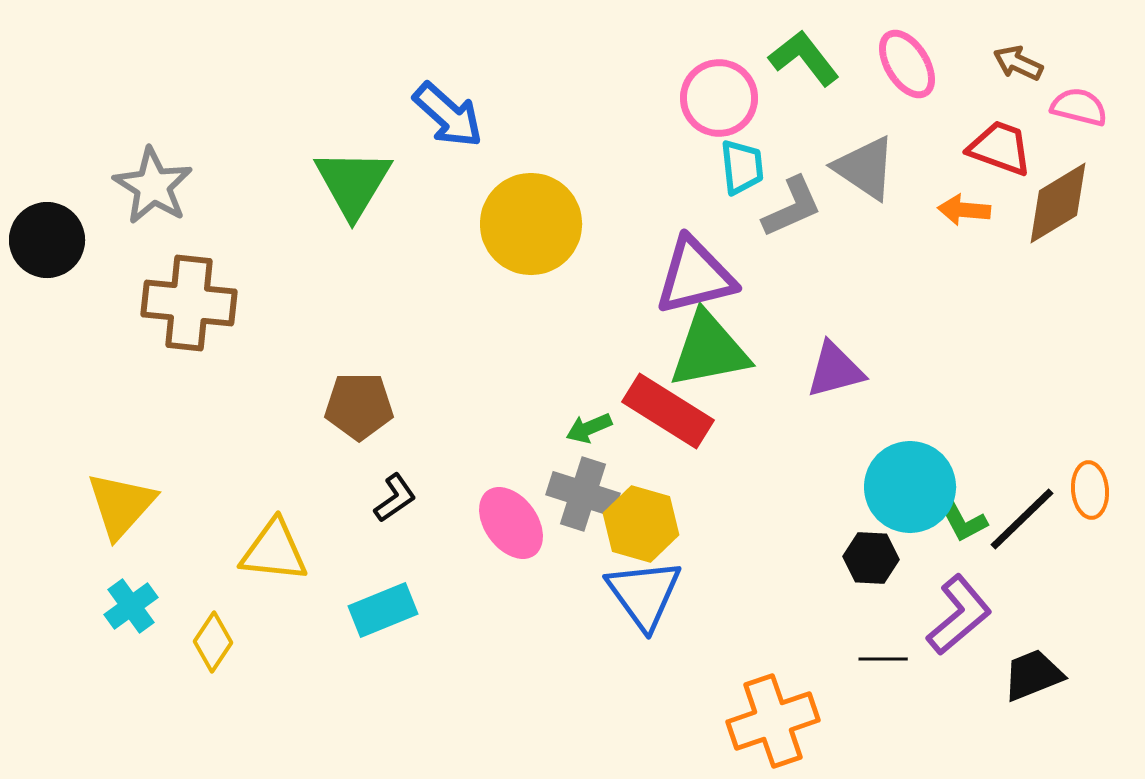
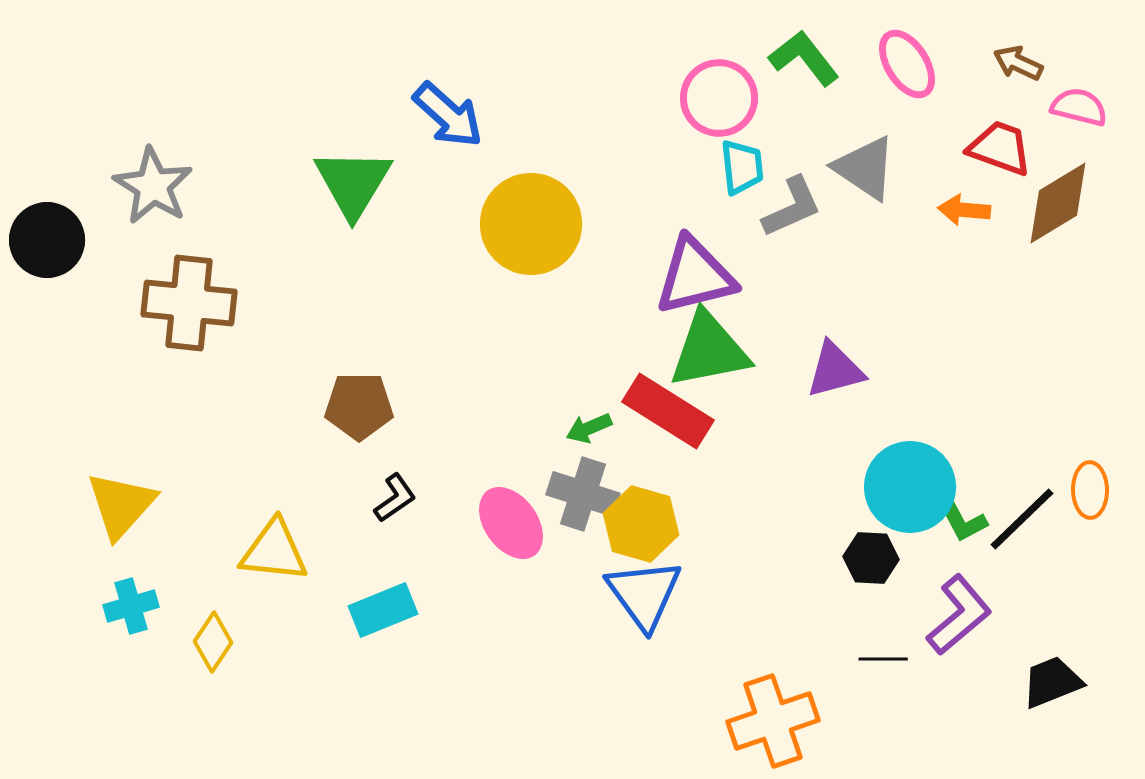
orange ellipse at (1090, 490): rotated 4 degrees clockwise
cyan cross at (131, 606): rotated 20 degrees clockwise
black trapezoid at (1033, 675): moved 19 px right, 7 px down
